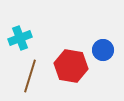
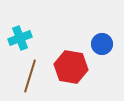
blue circle: moved 1 px left, 6 px up
red hexagon: moved 1 px down
